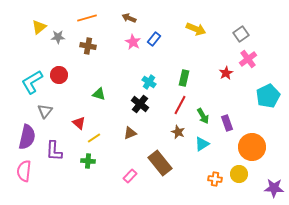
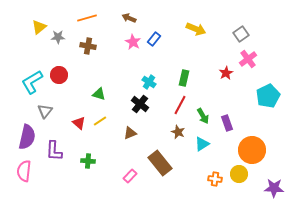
yellow line: moved 6 px right, 17 px up
orange circle: moved 3 px down
